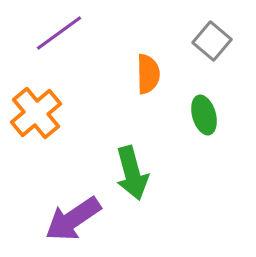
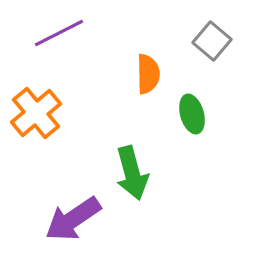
purple line: rotated 9 degrees clockwise
green ellipse: moved 12 px left, 1 px up
